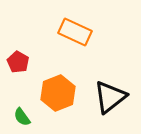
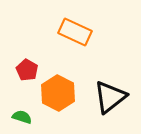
red pentagon: moved 9 px right, 8 px down
orange hexagon: rotated 12 degrees counterclockwise
green semicircle: rotated 144 degrees clockwise
